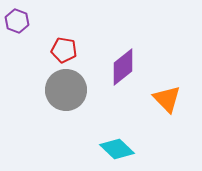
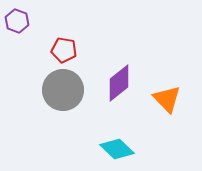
purple diamond: moved 4 px left, 16 px down
gray circle: moved 3 px left
